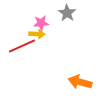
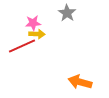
pink star: moved 8 px left
